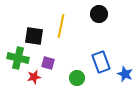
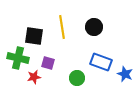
black circle: moved 5 px left, 13 px down
yellow line: moved 1 px right, 1 px down; rotated 20 degrees counterclockwise
blue rectangle: rotated 50 degrees counterclockwise
